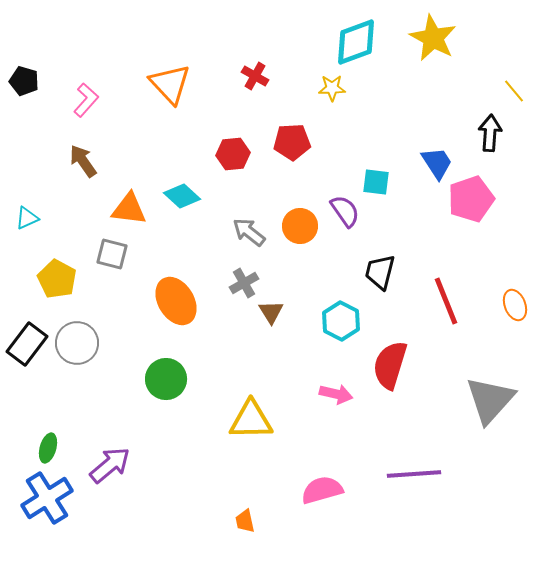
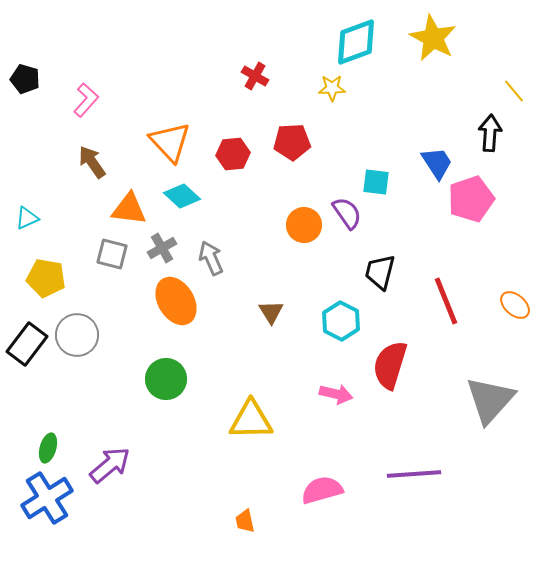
black pentagon at (24, 81): moved 1 px right, 2 px up
orange triangle at (170, 84): moved 58 px down
brown arrow at (83, 161): moved 9 px right, 1 px down
purple semicircle at (345, 211): moved 2 px right, 2 px down
orange circle at (300, 226): moved 4 px right, 1 px up
gray arrow at (249, 232): moved 38 px left, 26 px down; rotated 28 degrees clockwise
yellow pentagon at (57, 279): moved 11 px left, 1 px up; rotated 18 degrees counterclockwise
gray cross at (244, 283): moved 82 px left, 35 px up
orange ellipse at (515, 305): rotated 28 degrees counterclockwise
gray circle at (77, 343): moved 8 px up
